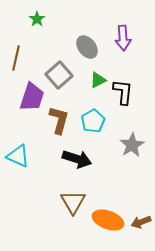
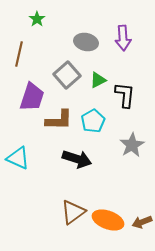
gray ellipse: moved 1 px left, 5 px up; rotated 40 degrees counterclockwise
brown line: moved 3 px right, 4 px up
gray square: moved 8 px right
black L-shape: moved 2 px right, 3 px down
brown L-shape: rotated 76 degrees clockwise
cyan triangle: moved 2 px down
brown triangle: moved 10 px down; rotated 24 degrees clockwise
brown arrow: moved 1 px right
